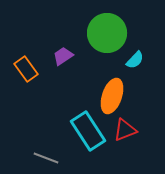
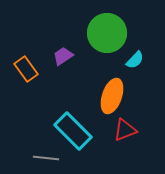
cyan rectangle: moved 15 px left; rotated 12 degrees counterclockwise
gray line: rotated 15 degrees counterclockwise
